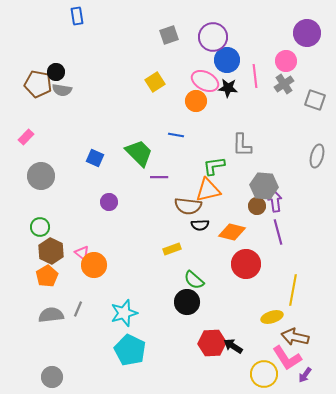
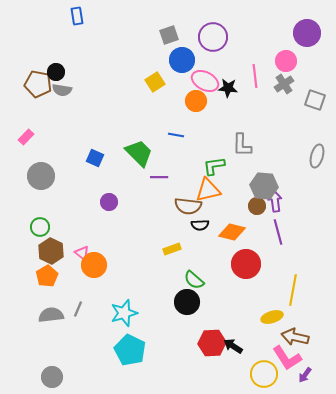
blue circle at (227, 60): moved 45 px left
